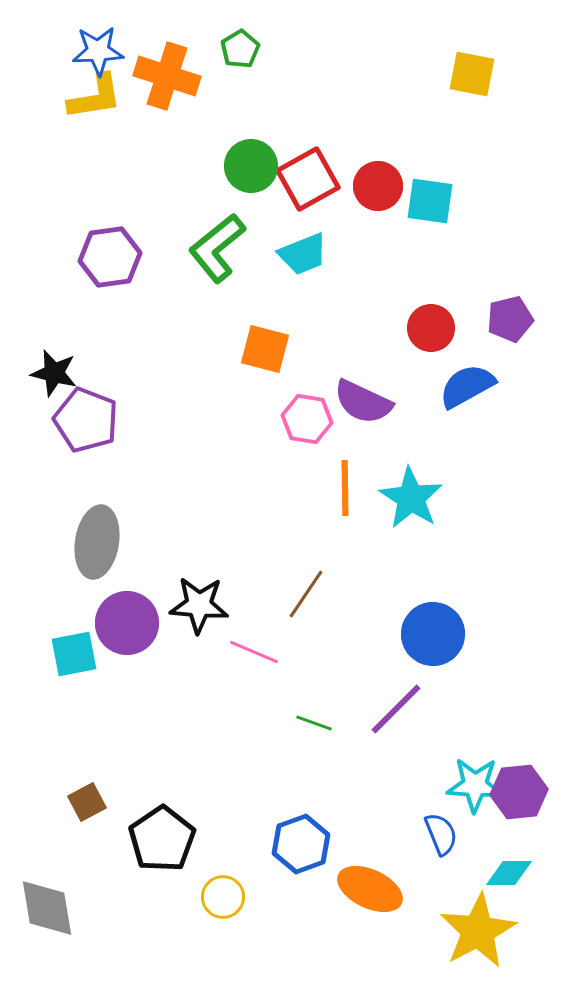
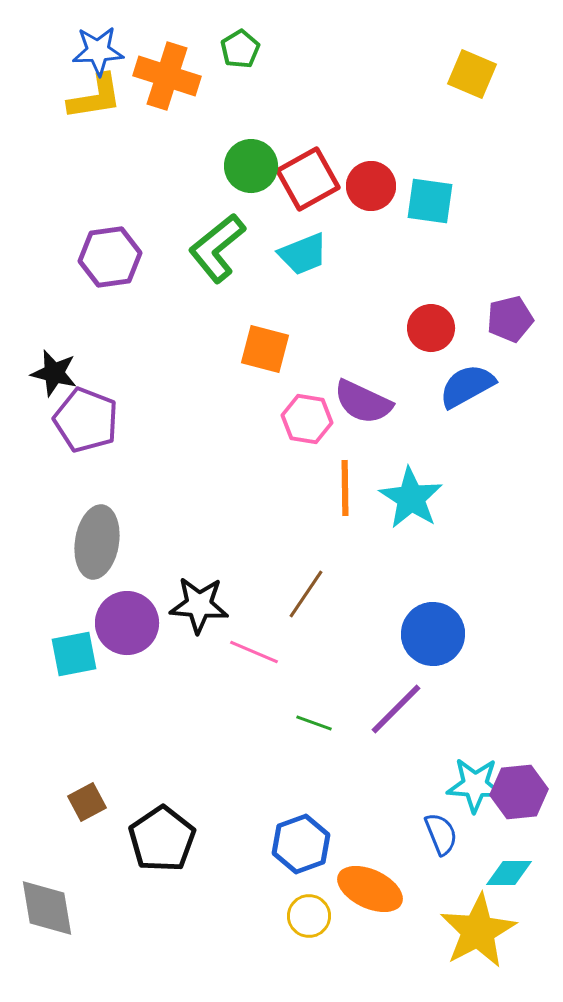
yellow square at (472, 74): rotated 12 degrees clockwise
red circle at (378, 186): moved 7 px left
yellow circle at (223, 897): moved 86 px right, 19 px down
